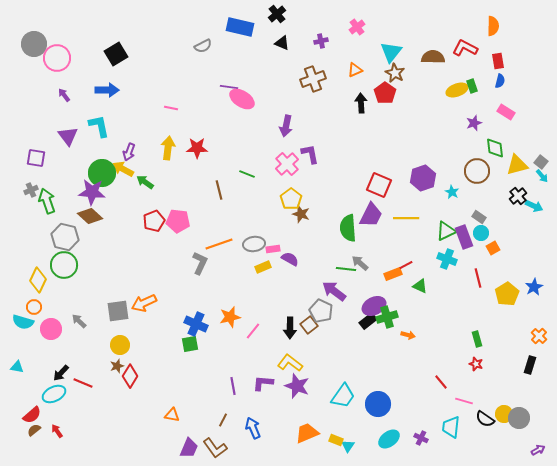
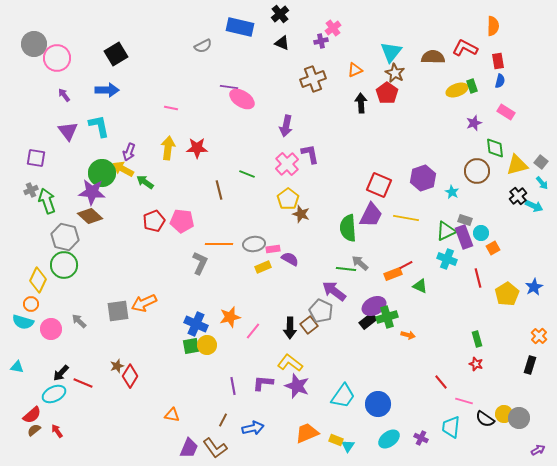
black cross at (277, 14): moved 3 px right
pink cross at (357, 27): moved 24 px left, 1 px down
red pentagon at (385, 93): moved 2 px right
purple triangle at (68, 136): moved 5 px up
cyan arrow at (542, 176): moved 7 px down
yellow pentagon at (291, 199): moved 3 px left
gray rectangle at (479, 217): moved 14 px left, 3 px down; rotated 16 degrees counterclockwise
yellow line at (406, 218): rotated 10 degrees clockwise
pink pentagon at (178, 221): moved 4 px right
orange line at (219, 244): rotated 20 degrees clockwise
orange circle at (34, 307): moved 3 px left, 3 px up
green square at (190, 344): moved 1 px right, 2 px down
yellow circle at (120, 345): moved 87 px right
blue arrow at (253, 428): rotated 100 degrees clockwise
